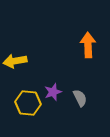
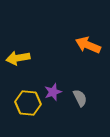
orange arrow: rotated 65 degrees counterclockwise
yellow arrow: moved 3 px right, 3 px up
